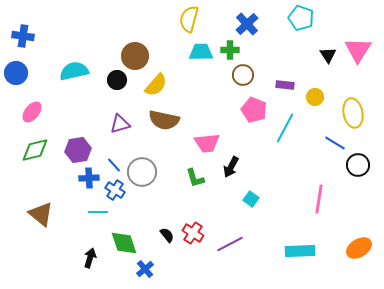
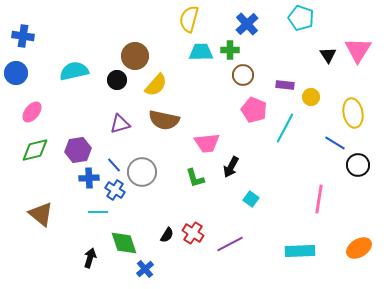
yellow circle at (315, 97): moved 4 px left
black semicircle at (167, 235): rotated 70 degrees clockwise
